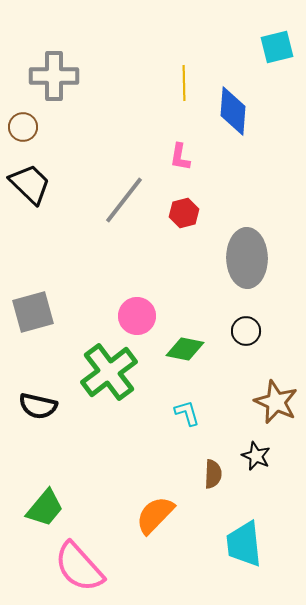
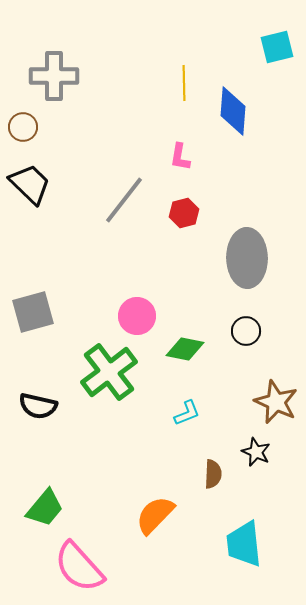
cyan L-shape: rotated 84 degrees clockwise
black star: moved 4 px up
